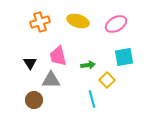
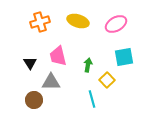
green arrow: rotated 72 degrees counterclockwise
gray triangle: moved 2 px down
